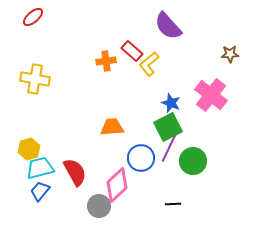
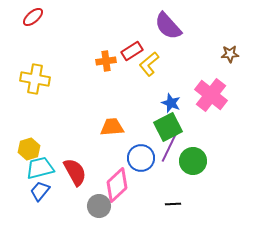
red rectangle: rotated 75 degrees counterclockwise
